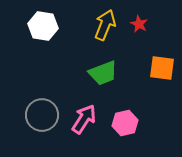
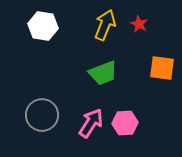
pink arrow: moved 7 px right, 4 px down
pink hexagon: rotated 10 degrees clockwise
